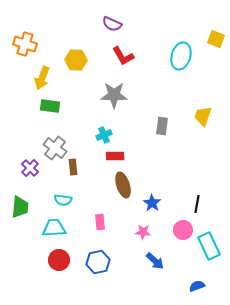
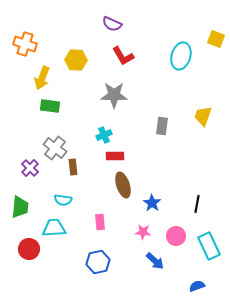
pink circle: moved 7 px left, 6 px down
red circle: moved 30 px left, 11 px up
